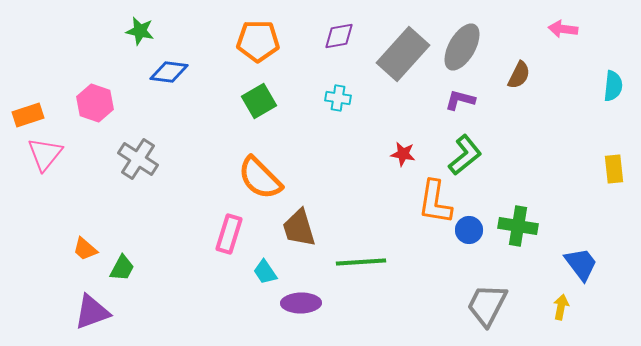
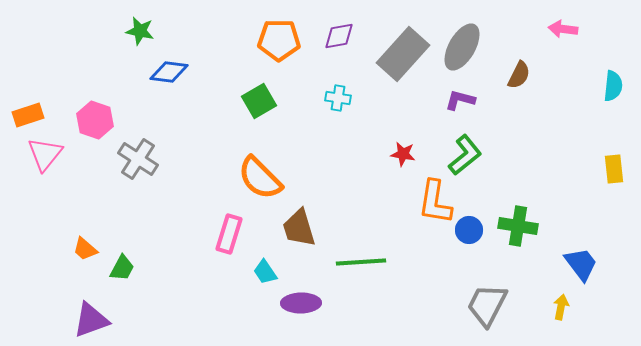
orange pentagon: moved 21 px right, 1 px up
pink hexagon: moved 17 px down
purple triangle: moved 1 px left, 8 px down
